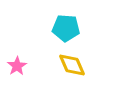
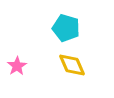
cyan pentagon: rotated 12 degrees clockwise
